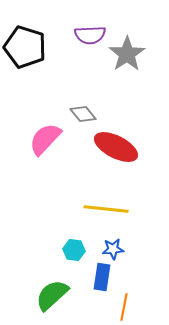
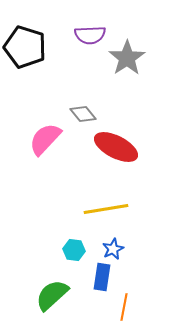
gray star: moved 4 px down
yellow line: rotated 15 degrees counterclockwise
blue star: rotated 20 degrees counterclockwise
